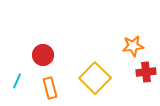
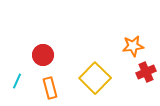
red cross: rotated 18 degrees counterclockwise
